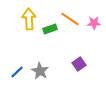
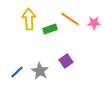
purple square: moved 13 px left, 3 px up
